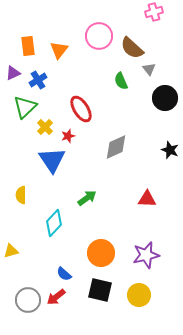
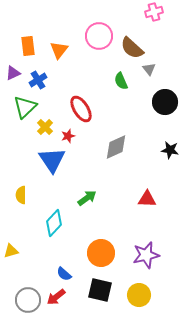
black circle: moved 4 px down
black star: rotated 12 degrees counterclockwise
